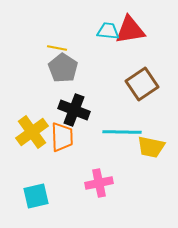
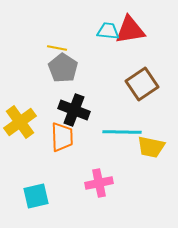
yellow cross: moved 12 px left, 10 px up
